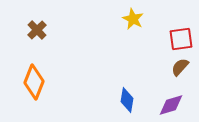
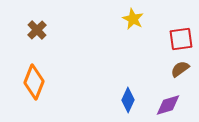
brown semicircle: moved 2 px down; rotated 12 degrees clockwise
blue diamond: moved 1 px right; rotated 15 degrees clockwise
purple diamond: moved 3 px left
